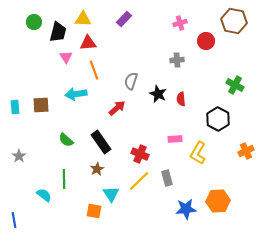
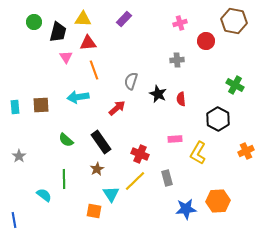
cyan arrow: moved 2 px right, 3 px down
yellow line: moved 4 px left
